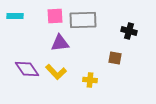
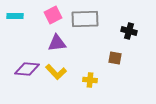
pink square: moved 2 px left, 1 px up; rotated 24 degrees counterclockwise
gray rectangle: moved 2 px right, 1 px up
purple triangle: moved 3 px left
purple diamond: rotated 50 degrees counterclockwise
